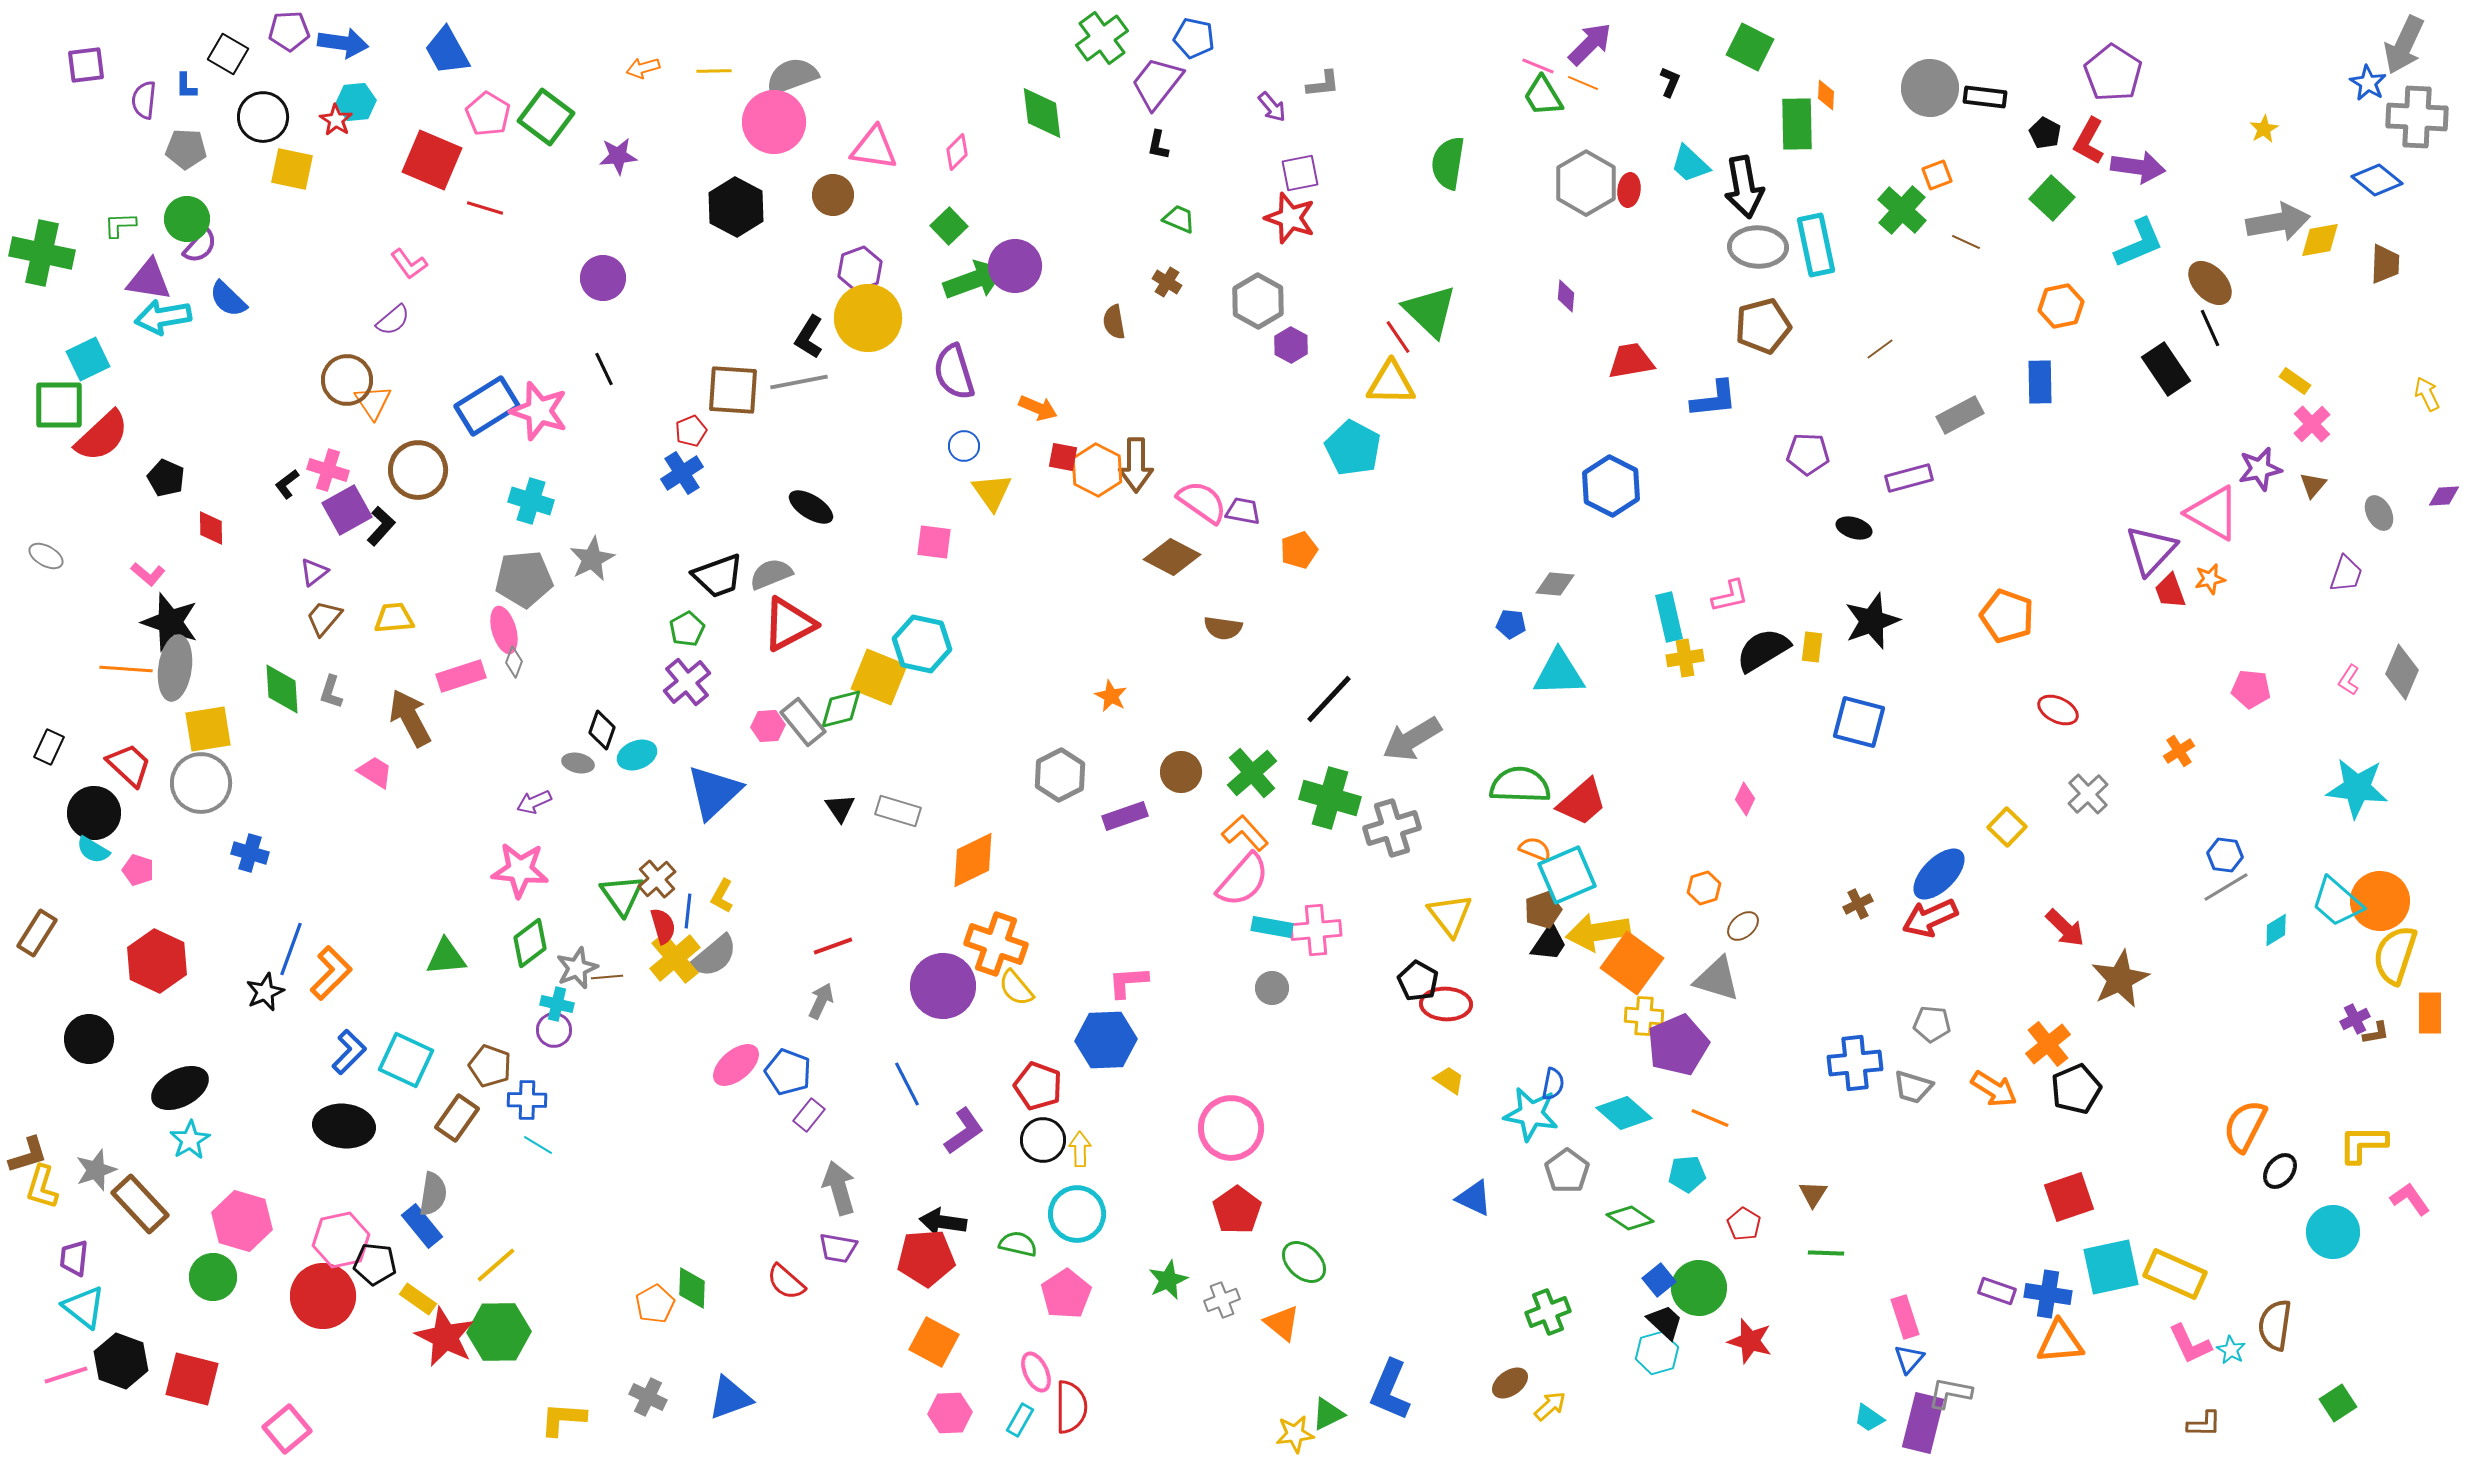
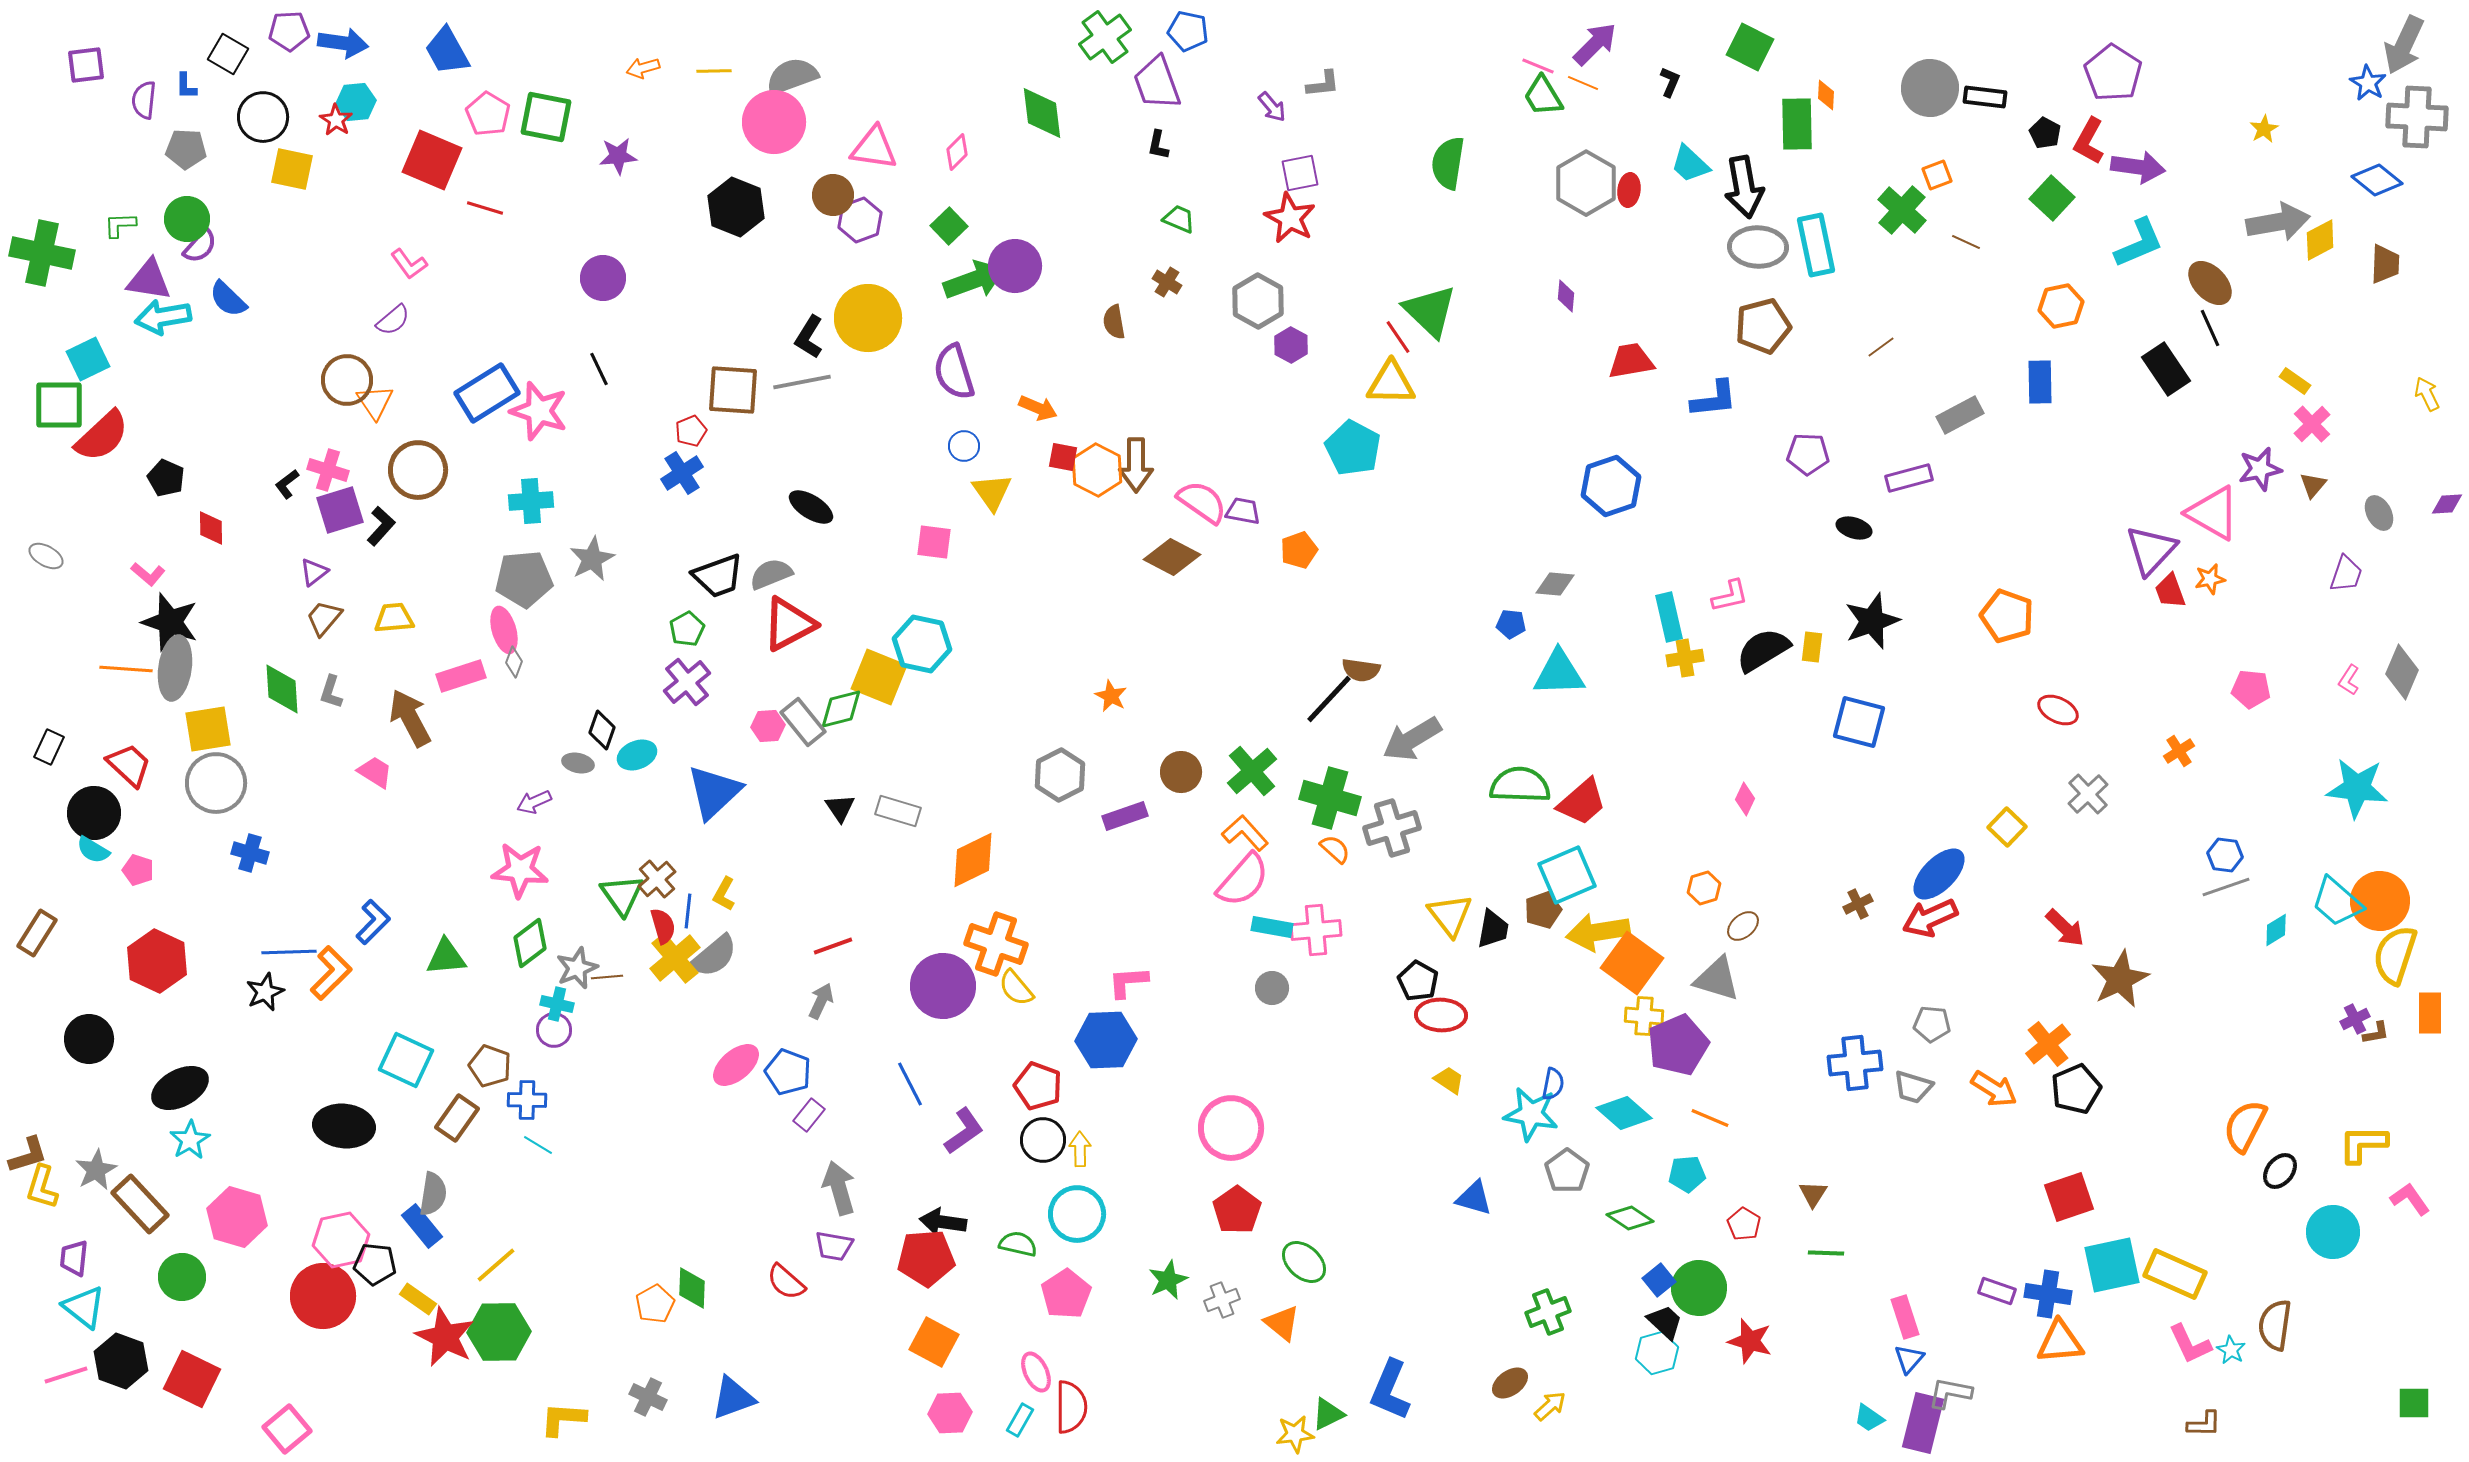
green cross at (1102, 38): moved 3 px right, 1 px up
blue pentagon at (1194, 38): moved 6 px left, 7 px up
purple arrow at (1590, 44): moved 5 px right
purple trapezoid at (1157, 83): rotated 58 degrees counterclockwise
green square at (546, 117): rotated 26 degrees counterclockwise
black hexagon at (736, 207): rotated 6 degrees counterclockwise
red star at (1290, 218): rotated 9 degrees clockwise
yellow diamond at (2320, 240): rotated 18 degrees counterclockwise
purple hexagon at (860, 269): moved 49 px up
brown line at (1880, 349): moved 1 px right, 2 px up
black line at (604, 369): moved 5 px left
gray line at (799, 382): moved 3 px right
orange triangle at (373, 402): moved 2 px right
blue rectangle at (487, 406): moved 13 px up
blue hexagon at (1611, 486): rotated 14 degrees clockwise
purple diamond at (2444, 496): moved 3 px right, 8 px down
cyan cross at (531, 501): rotated 21 degrees counterclockwise
purple square at (347, 510): moved 7 px left; rotated 12 degrees clockwise
brown semicircle at (1223, 628): moved 138 px right, 42 px down
green cross at (1252, 773): moved 2 px up
gray circle at (201, 783): moved 15 px right
orange semicircle at (1535, 849): moved 200 px left; rotated 20 degrees clockwise
gray line at (2226, 887): rotated 12 degrees clockwise
yellow L-shape at (722, 896): moved 2 px right, 2 px up
black trapezoid at (1549, 943): moved 56 px left, 14 px up; rotated 24 degrees counterclockwise
blue line at (291, 949): moved 2 px left, 3 px down; rotated 68 degrees clockwise
red ellipse at (1446, 1004): moved 5 px left, 11 px down
blue L-shape at (349, 1052): moved 24 px right, 130 px up
blue line at (907, 1084): moved 3 px right
gray star at (96, 1170): rotated 9 degrees counterclockwise
blue triangle at (1474, 1198): rotated 9 degrees counterclockwise
pink hexagon at (242, 1221): moved 5 px left, 4 px up
purple trapezoid at (838, 1248): moved 4 px left, 2 px up
cyan square at (2111, 1267): moved 1 px right, 2 px up
green circle at (213, 1277): moved 31 px left
red square at (192, 1379): rotated 12 degrees clockwise
blue triangle at (730, 1398): moved 3 px right
green square at (2338, 1403): moved 76 px right; rotated 33 degrees clockwise
